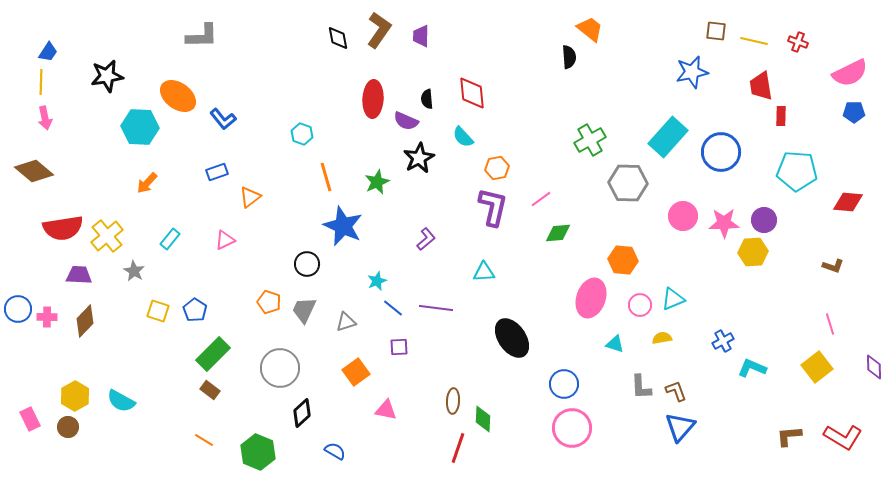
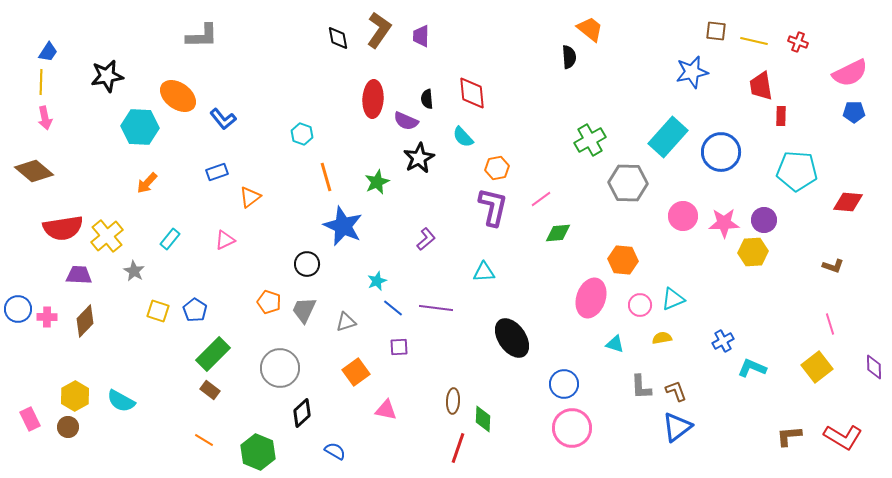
blue triangle at (680, 427): moved 3 px left; rotated 12 degrees clockwise
